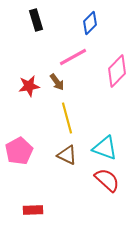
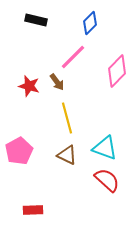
black rectangle: rotated 60 degrees counterclockwise
pink line: rotated 16 degrees counterclockwise
red star: rotated 25 degrees clockwise
